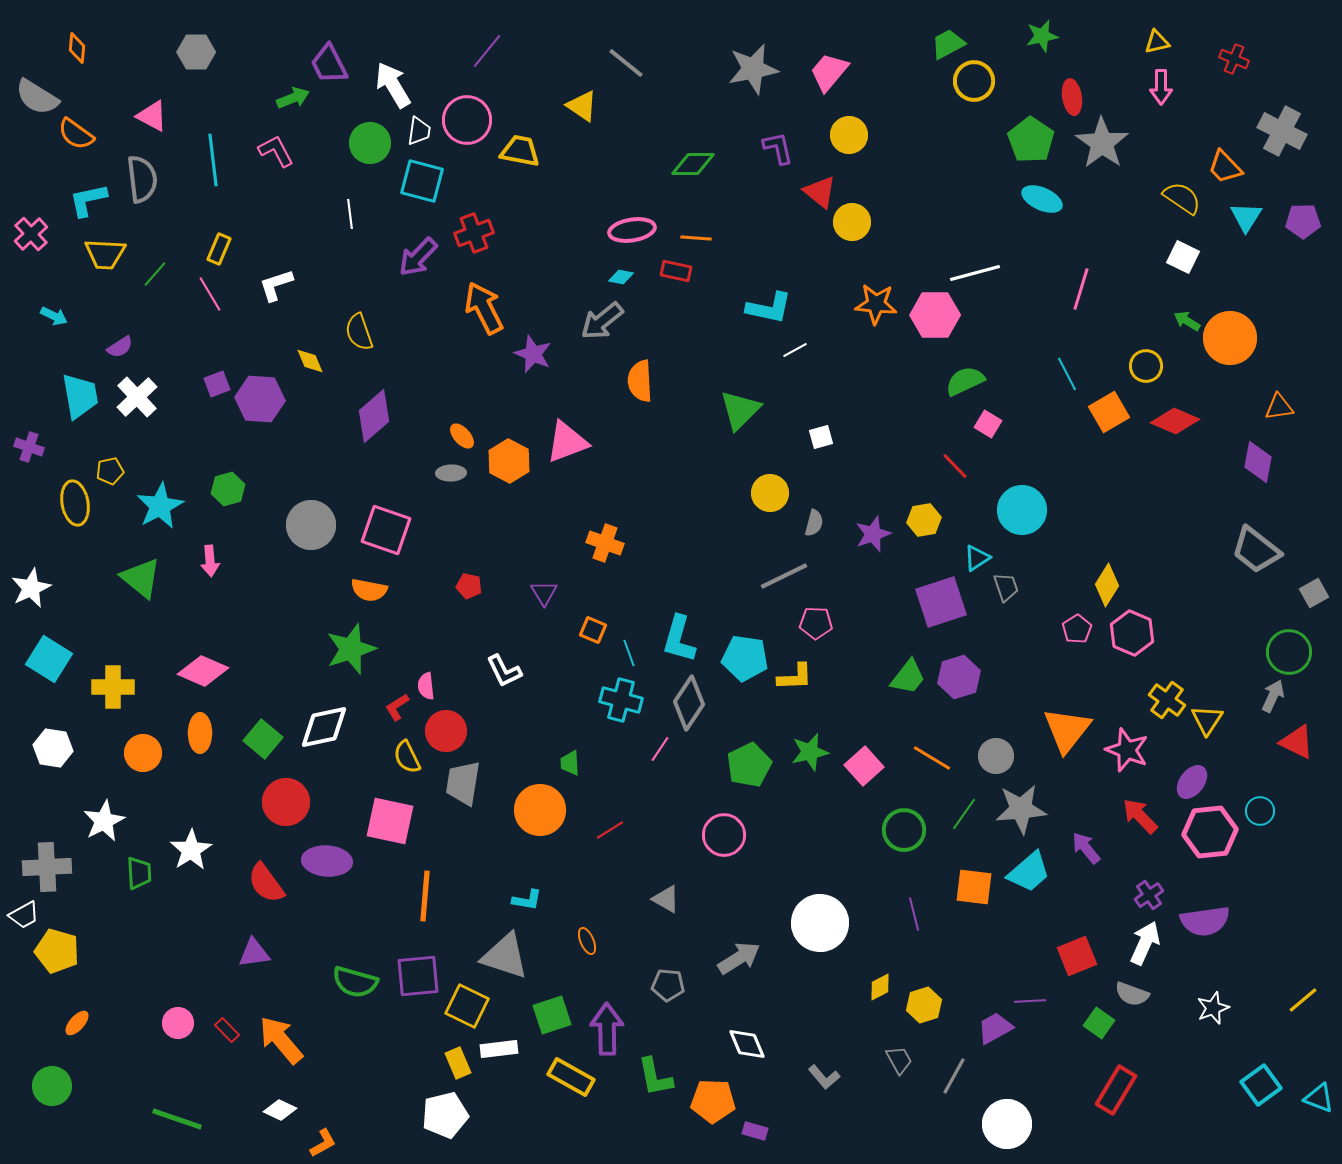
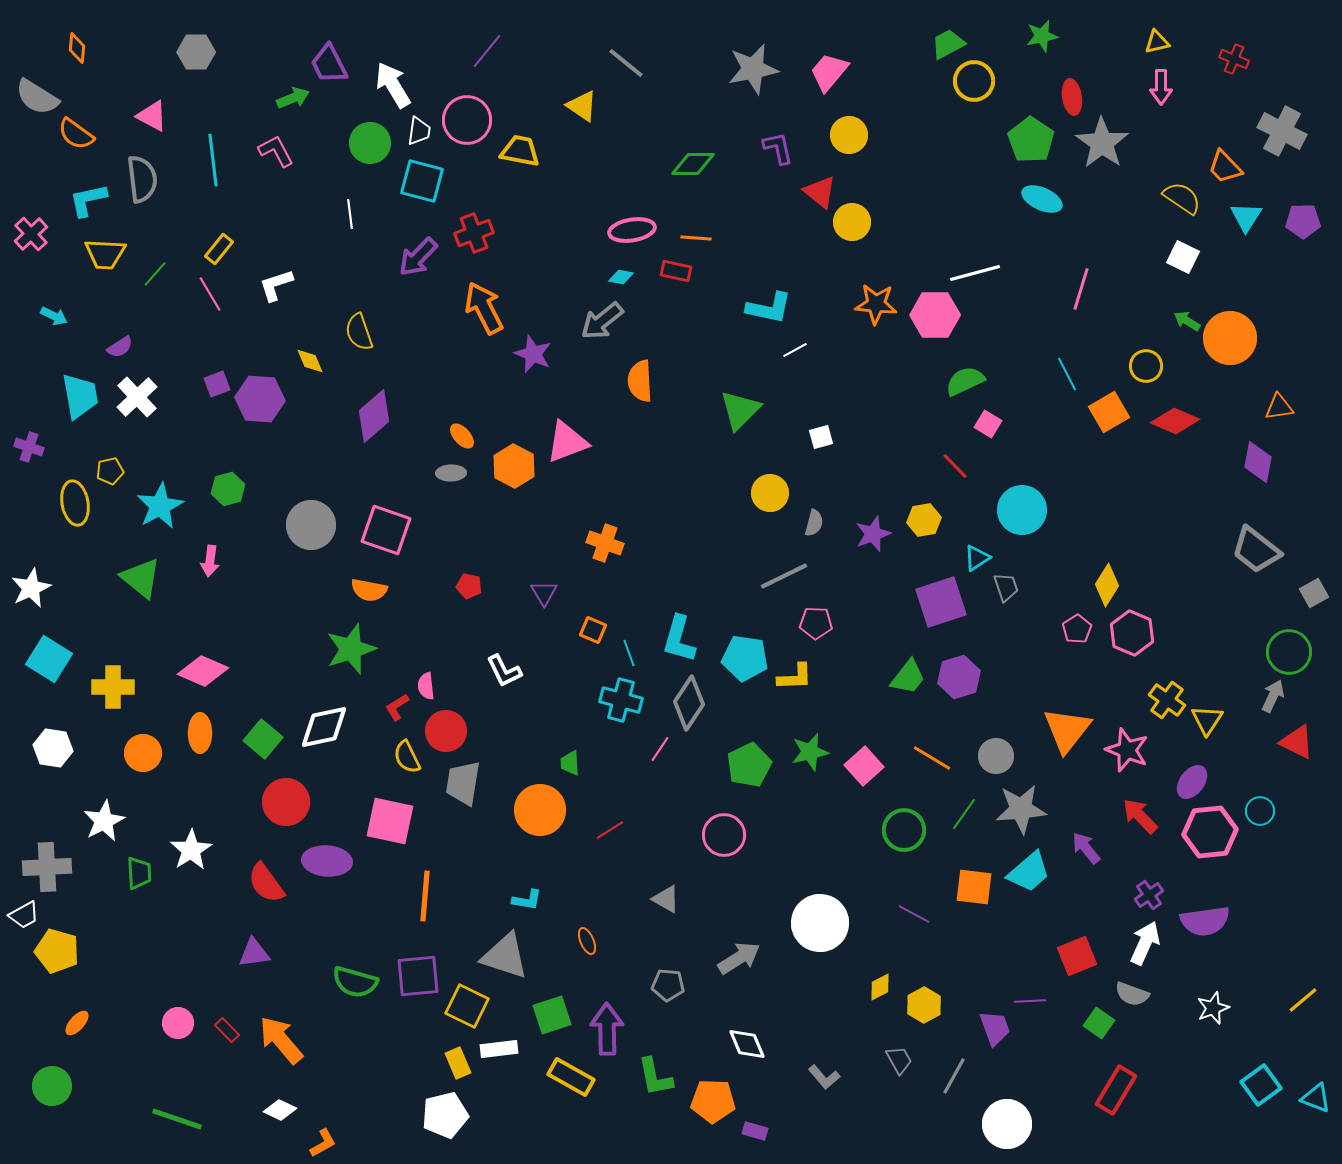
yellow rectangle at (219, 249): rotated 16 degrees clockwise
orange hexagon at (509, 461): moved 5 px right, 5 px down
pink arrow at (210, 561): rotated 12 degrees clockwise
purple line at (914, 914): rotated 48 degrees counterclockwise
yellow hexagon at (924, 1005): rotated 12 degrees counterclockwise
purple trapezoid at (995, 1028): rotated 99 degrees clockwise
cyan triangle at (1319, 1098): moved 3 px left
